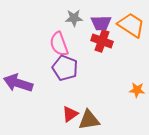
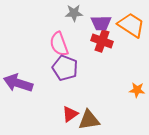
gray star: moved 5 px up
